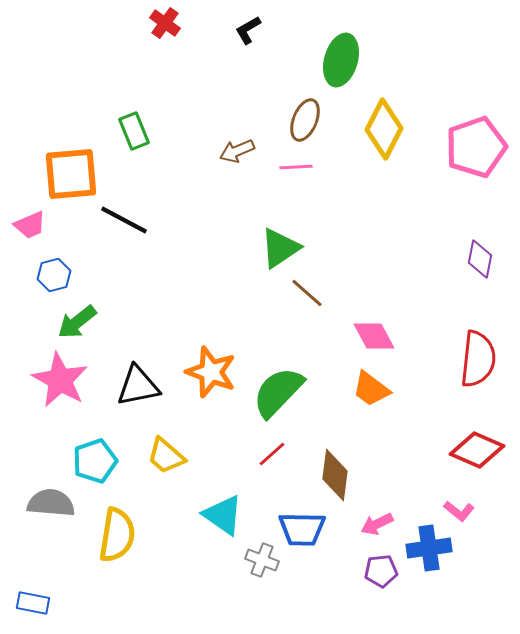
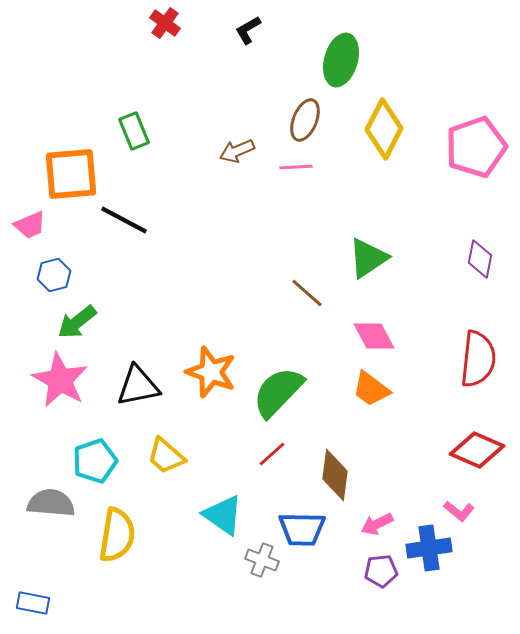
green triangle: moved 88 px right, 10 px down
